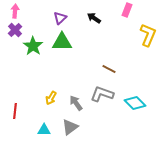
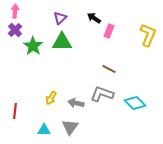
pink rectangle: moved 18 px left, 21 px down
gray arrow: rotated 42 degrees counterclockwise
gray triangle: rotated 18 degrees counterclockwise
